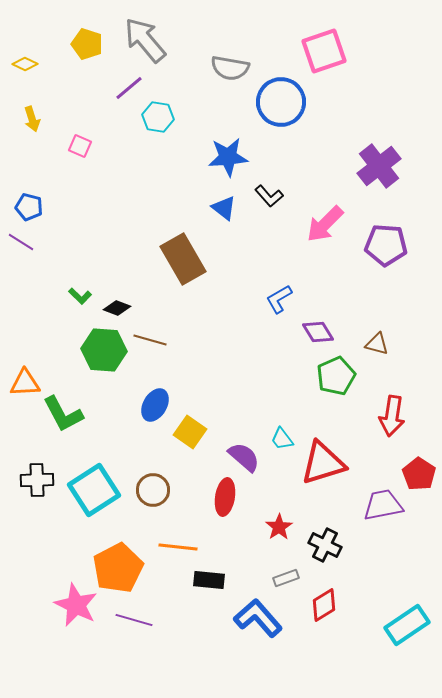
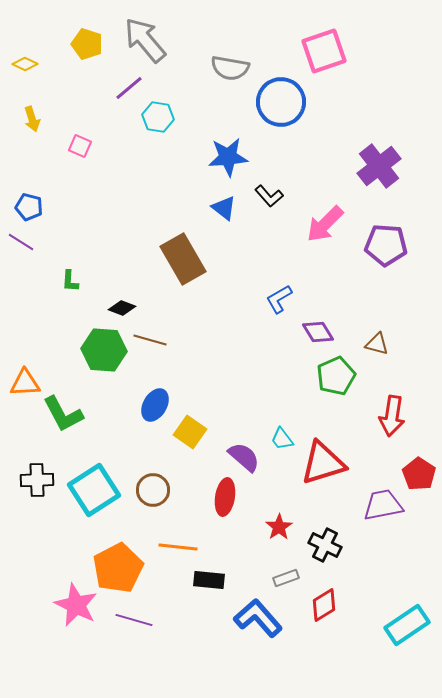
green L-shape at (80, 296): moved 10 px left, 15 px up; rotated 50 degrees clockwise
black diamond at (117, 308): moved 5 px right
